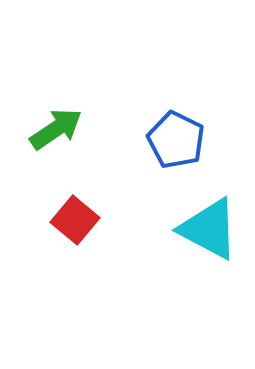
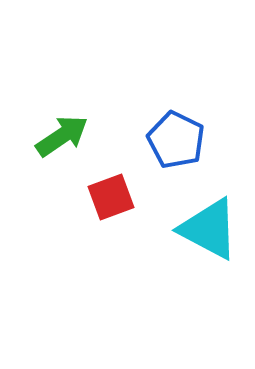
green arrow: moved 6 px right, 7 px down
red square: moved 36 px right, 23 px up; rotated 30 degrees clockwise
